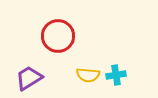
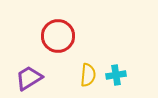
yellow semicircle: rotated 90 degrees counterclockwise
